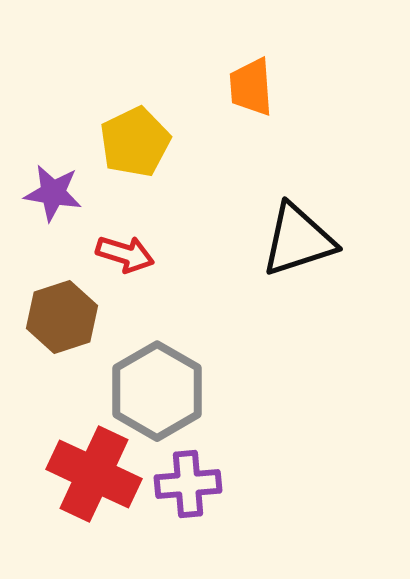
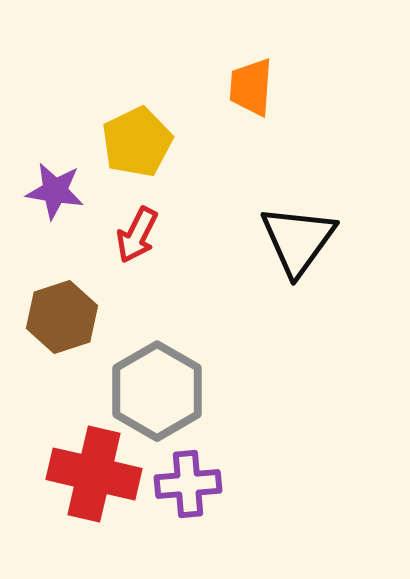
orange trapezoid: rotated 8 degrees clockwise
yellow pentagon: moved 2 px right
purple star: moved 2 px right, 2 px up
black triangle: rotated 36 degrees counterclockwise
red arrow: moved 12 px right, 19 px up; rotated 100 degrees clockwise
red cross: rotated 12 degrees counterclockwise
